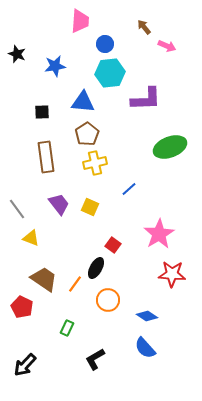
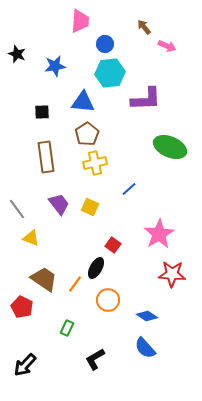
green ellipse: rotated 44 degrees clockwise
